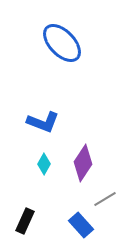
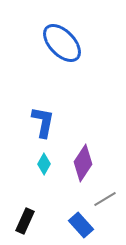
blue L-shape: rotated 100 degrees counterclockwise
